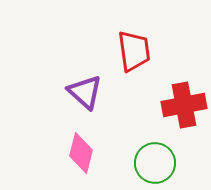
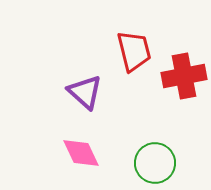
red trapezoid: rotated 6 degrees counterclockwise
red cross: moved 29 px up
pink diamond: rotated 39 degrees counterclockwise
